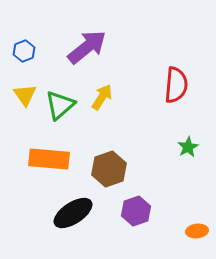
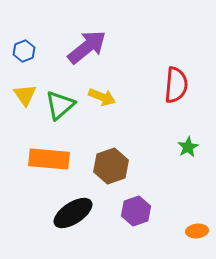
yellow arrow: rotated 80 degrees clockwise
brown hexagon: moved 2 px right, 3 px up
